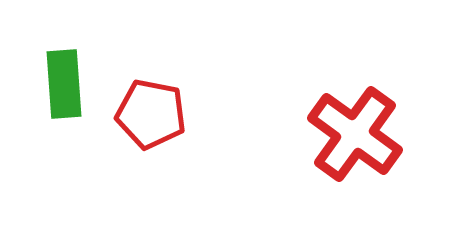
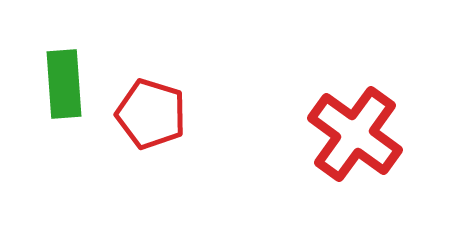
red pentagon: rotated 6 degrees clockwise
